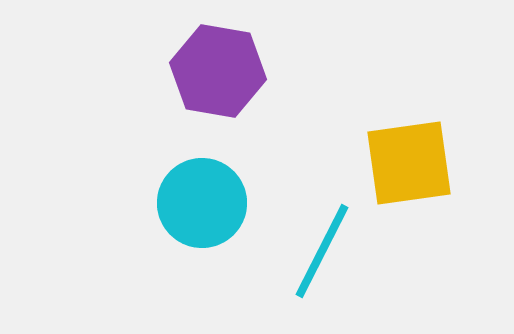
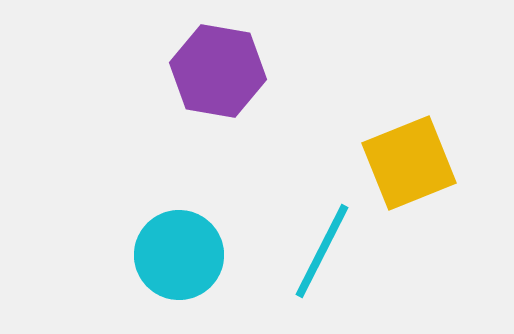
yellow square: rotated 14 degrees counterclockwise
cyan circle: moved 23 px left, 52 px down
